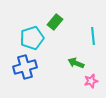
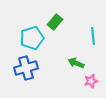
blue cross: moved 1 px right, 1 px down
